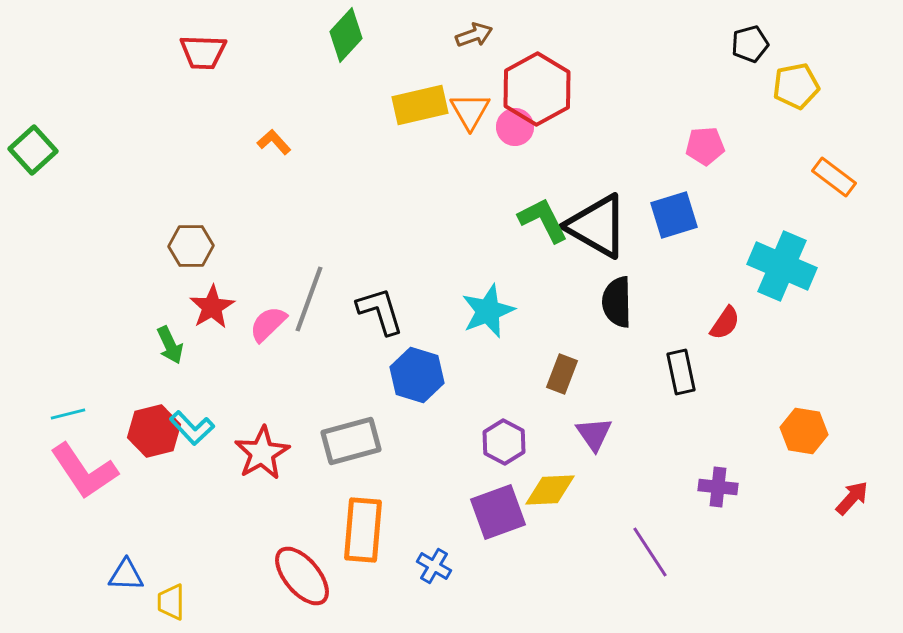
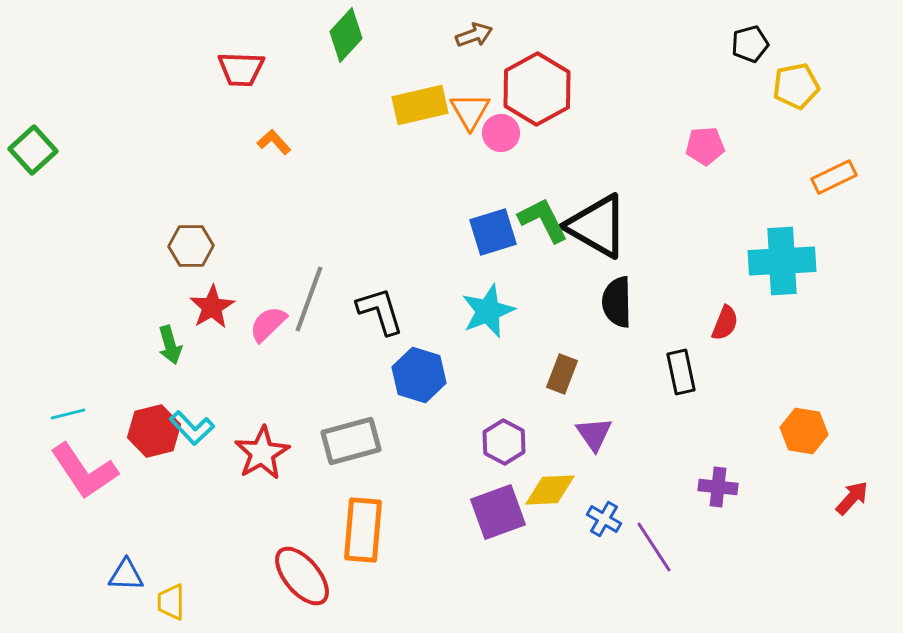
red trapezoid at (203, 52): moved 38 px right, 17 px down
pink circle at (515, 127): moved 14 px left, 6 px down
orange rectangle at (834, 177): rotated 63 degrees counterclockwise
blue square at (674, 215): moved 181 px left, 17 px down
cyan cross at (782, 266): moved 5 px up; rotated 26 degrees counterclockwise
red semicircle at (725, 323): rotated 12 degrees counterclockwise
green arrow at (170, 345): rotated 9 degrees clockwise
blue hexagon at (417, 375): moved 2 px right
purple line at (650, 552): moved 4 px right, 5 px up
blue cross at (434, 566): moved 170 px right, 47 px up
